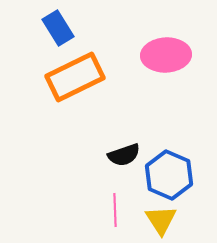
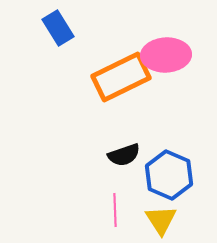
orange rectangle: moved 46 px right
